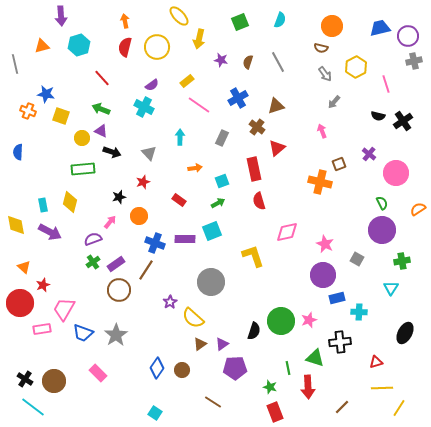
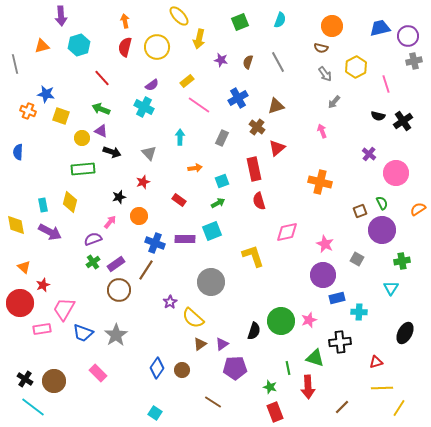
brown square at (339, 164): moved 21 px right, 47 px down
